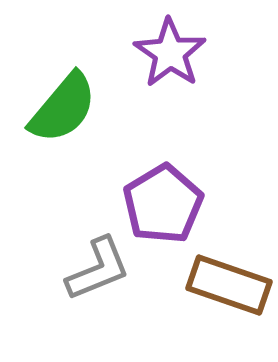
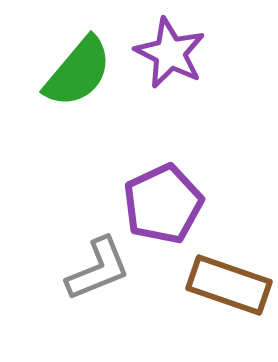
purple star: rotated 8 degrees counterclockwise
green semicircle: moved 15 px right, 36 px up
purple pentagon: rotated 6 degrees clockwise
